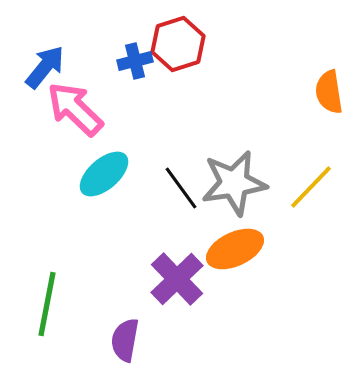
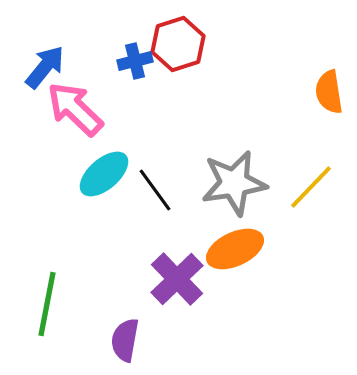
black line: moved 26 px left, 2 px down
